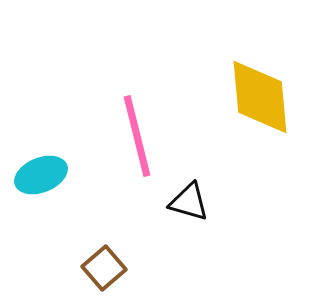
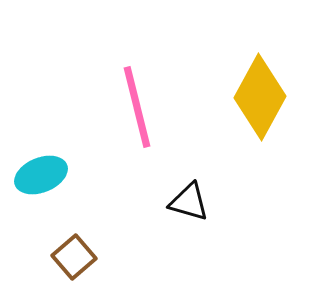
yellow diamond: rotated 34 degrees clockwise
pink line: moved 29 px up
brown square: moved 30 px left, 11 px up
